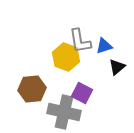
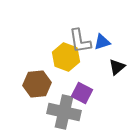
blue triangle: moved 2 px left, 4 px up
brown hexagon: moved 5 px right, 5 px up
